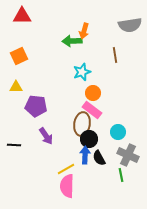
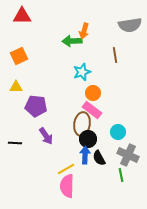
black circle: moved 1 px left
black line: moved 1 px right, 2 px up
